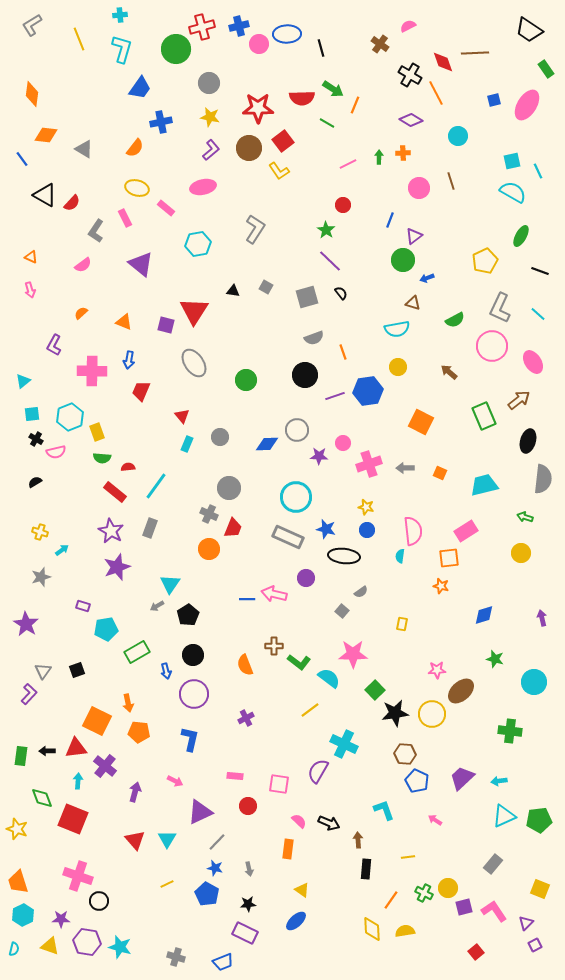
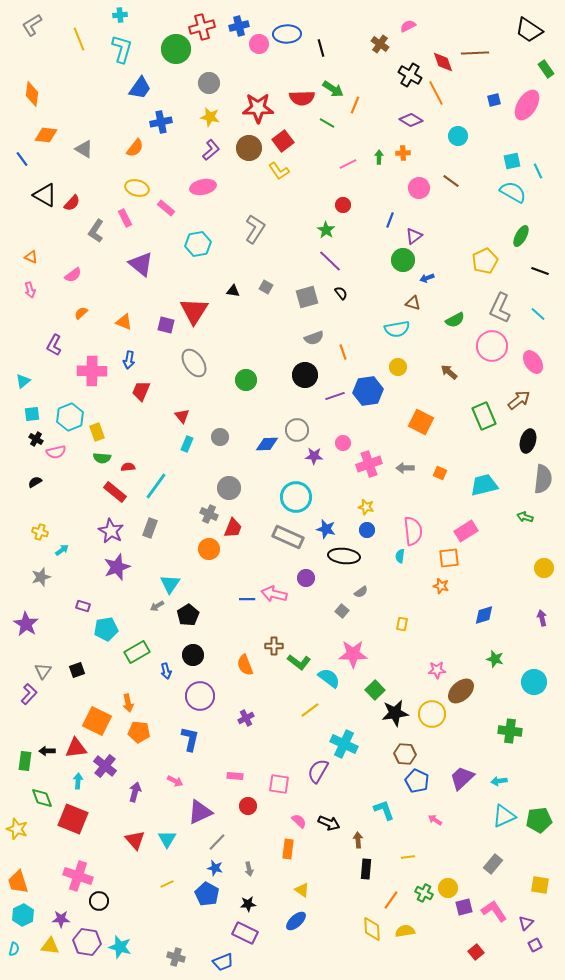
brown line at (451, 181): rotated 36 degrees counterclockwise
pink semicircle at (83, 265): moved 10 px left, 10 px down
purple star at (319, 456): moved 5 px left
yellow circle at (521, 553): moved 23 px right, 15 px down
purple circle at (194, 694): moved 6 px right, 2 px down
green rectangle at (21, 756): moved 4 px right, 5 px down
yellow square at (540, 889): moved 4 px up; rotated 12 degrees counterclockwise
yellow triangle at (50, 946): rotated 12 degrees counterclockwise
